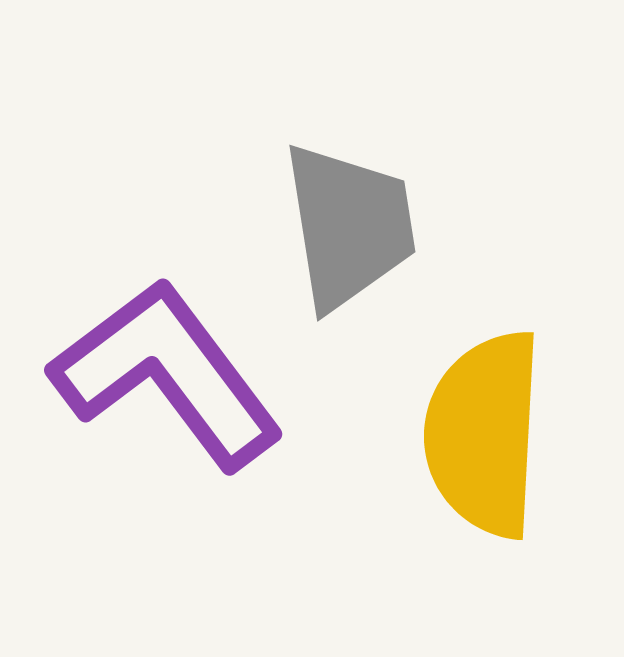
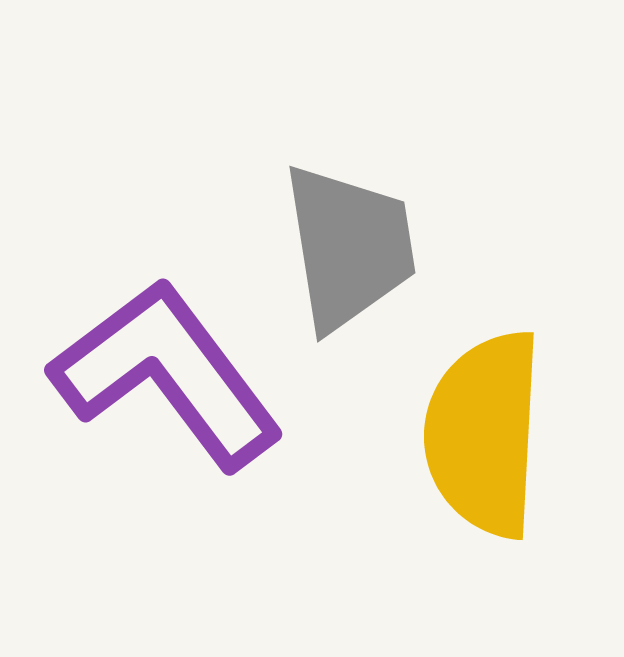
gray trapezoid: moved 21 px down
